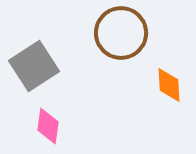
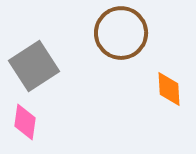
orange diamond: moved 4 px down
pink diamond: moved 23 px left, 4 px up
